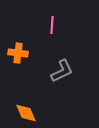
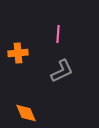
pink line: moved 6 px right, 9 px down
orange cross: rotated 12 degrees counterclockwise
